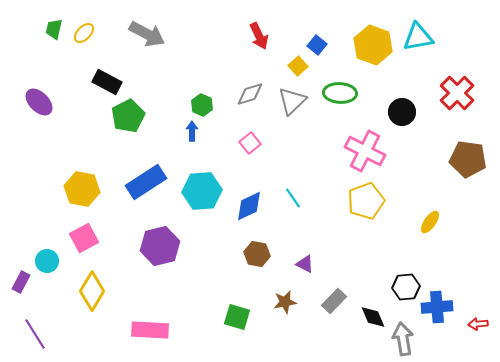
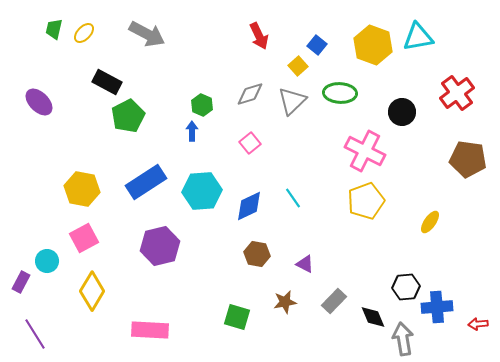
red cross at (457, 93): rotated 8 degrees clockwise
